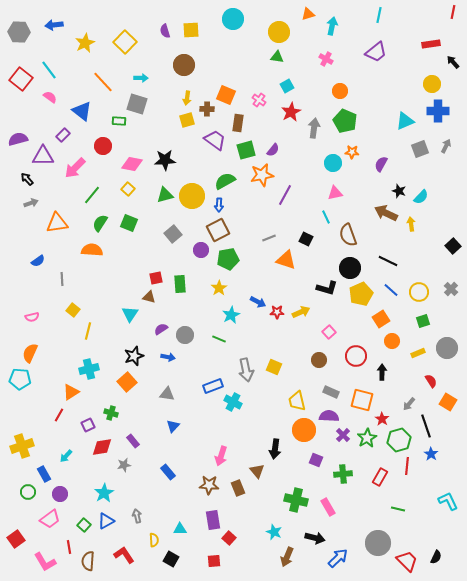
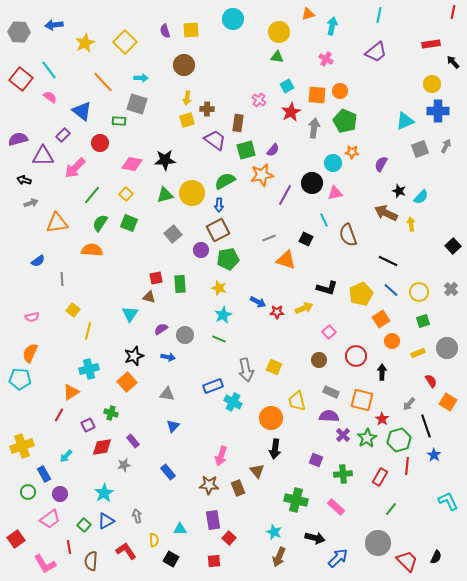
orange square at (226, 95): moved 91 px right; rotated 18 degrees counterclockwise
red circle at (103, 146): moved 3 px left, 3 px up
black arrow at (27, 179): moved 3 px left, 1 px down; rotated 32 degrees counterclockwise
yellow square at (128, 189): moved 2 px left, 5 px down
yellow circle at (192, 196): moved 3 px up
cyan line at (326, 217): moved 2 px left, 3 px down
black circle at (350, 268): moved 38 px left, 85 px up
yellow star at (219, 288): rotated 21 degrees counterclockwise
yellow arrow at (301, 312): moved 3 px right, 4 px up
cyan star at (231, 315): moved 8 px left
orange circle at (304, 430): moved 33 px left, 12 px up
blue star at (431, 454): moved 3 px right, 1 px down
pink rectangle at (328, 507): moved 8 px right; rotated 18 degrees counterclockwise
green line at (398, 509): moved 7 px left; rotated 64 degrees counterclockwise
red L-shape at (124, 555): moved 2 px right, 4 px up
brown arrow at (287, 557): moved 8 px left
brown semicircle at (88, 561): moved 3 px right
pink L-shape at (45, 562): moved 2 px down
